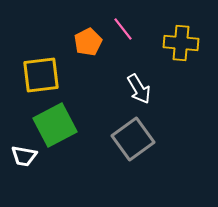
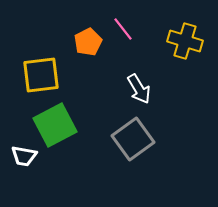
yellow cross: moved 4 px right, 2 px up; rotated 12 degrees clockwise
